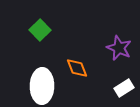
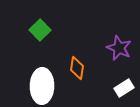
orange diamond: rotated 30 degrees clockwise
